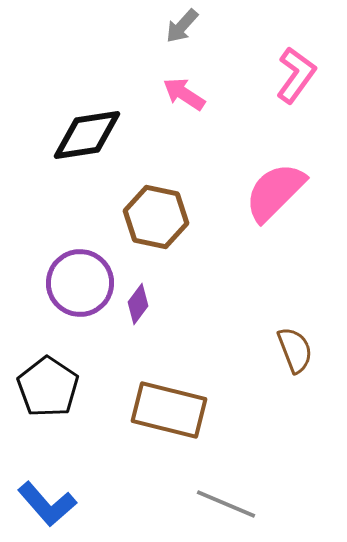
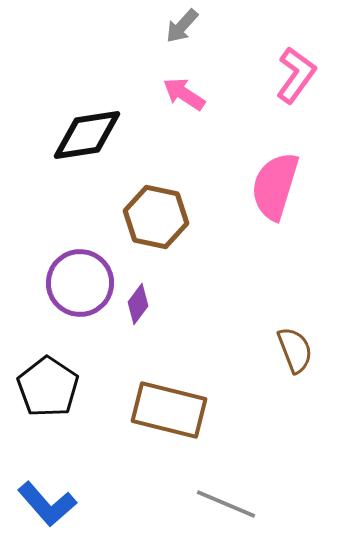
pink semicircle: moved 6 px up; rotated 28 degrees counterclockwise
